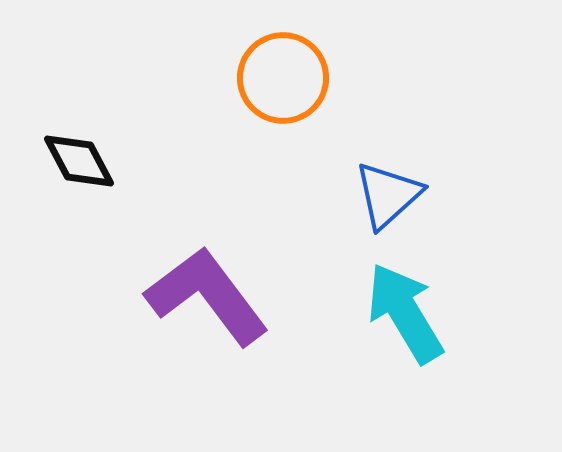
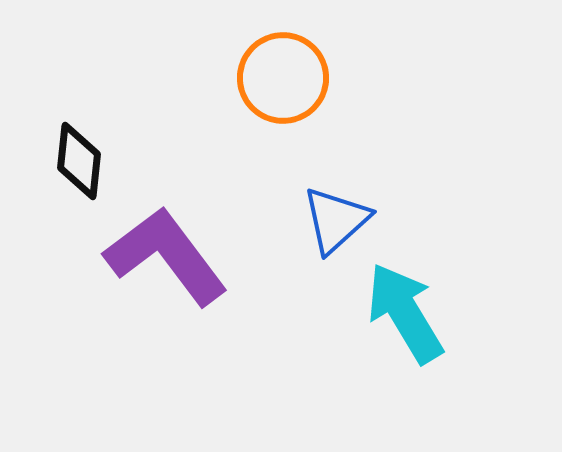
black diamond: rotated 34 degrees clockwise
blue triangle: moved 52 px left, 25 px down
purple L-shape: moved 41 px left, 40 px up
